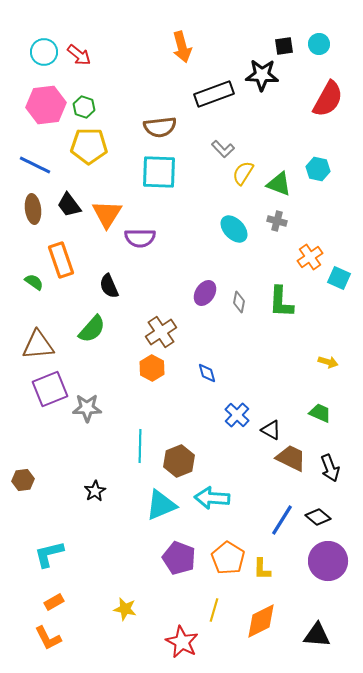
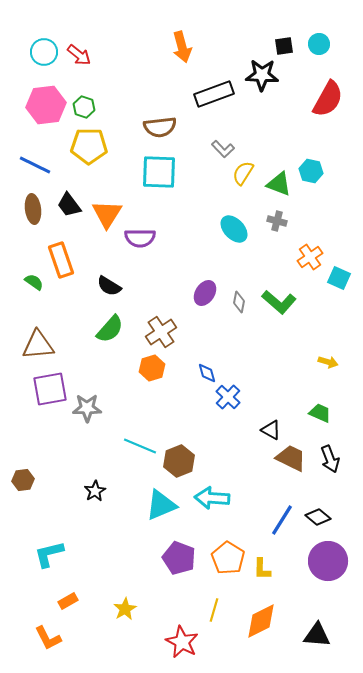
cyan hexagon at (318, 169): moved 7 px left, 2 px down
black semicircle at (109, 286): rotated 35 degrees counterclockwise
green L-shape at (281, 302): moved 2 px left; rotated 52 degrees counterclockwise
green semicircle at (92, 329): moved 18 px right
orange hexagon at (152, 368): rotated 15 degrees clockwise
purple square at (50, 389): rotated 12 degrees clockwise
blue cross at (237, 415): moved 9 px left, 18 px up
cyan line at (140, 446): rotated 68 degrees counterclockwise
black arrow at (330, 468): moved 9 px up
orange rectangle at (54, 602): moved 14 px right, 1 px up
yellow star at (125, 609): rotated 30 degrees clockwise
